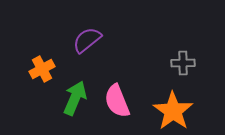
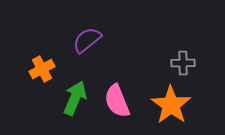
orange star: moved 2 px left, 6 px up
